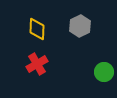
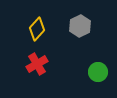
yellow diamond: rotated 40 degrees clockwise
green circle: moved 6 px left
